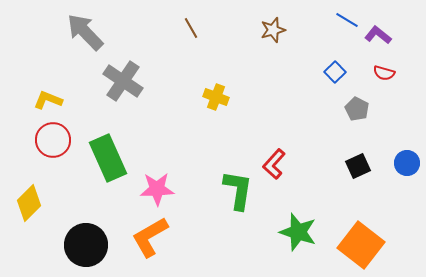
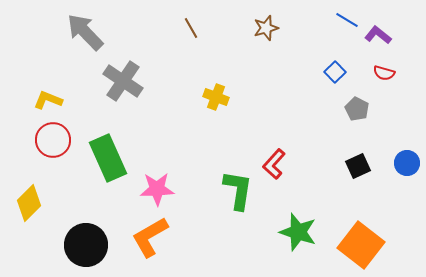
brown star: moved 7 px left, 2 px up
